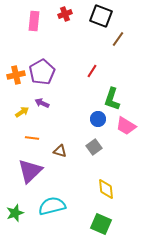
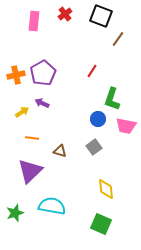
red cross: rotated 16 degrees counterclockwise
purple pentagon: moved 1 px right, 1 px down
pink trapezoid: rotated 20 degrees counterclockwise
cyan semicircle: rotated 24 degrees clockwise
